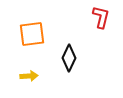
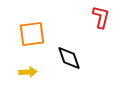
black diamond: rotated 44 degrees counterclockwise
yellow arrow: moved 1 px left, 4 px up
